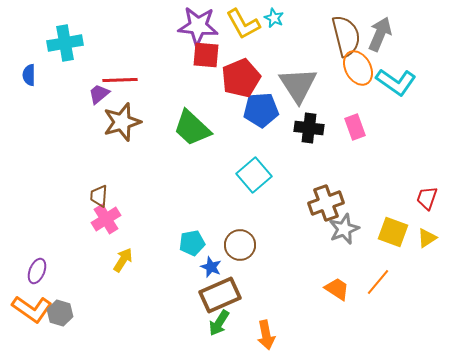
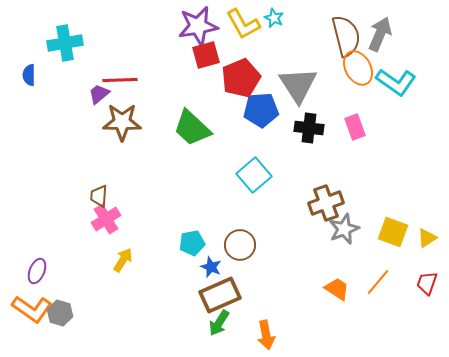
purple star: rotated 15 degrees counterclockwise
red square: rotated 20 degrees counterclockwise
brown star: rotated 18 degrees clockwise
red trapezoid: moved 85 px down
